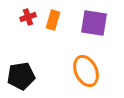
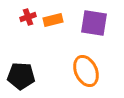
orange rectangle: rotated 60 degrees clockwise
black pentagon: rotated 12 degrees clockwise
